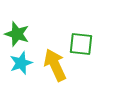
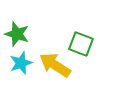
green square: rotated 15 degrees clockwise
yellow arrow: rotated 32 degrees counterclockwise
